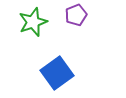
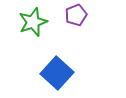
blue square: rotated 12 degrees counterclockwise
